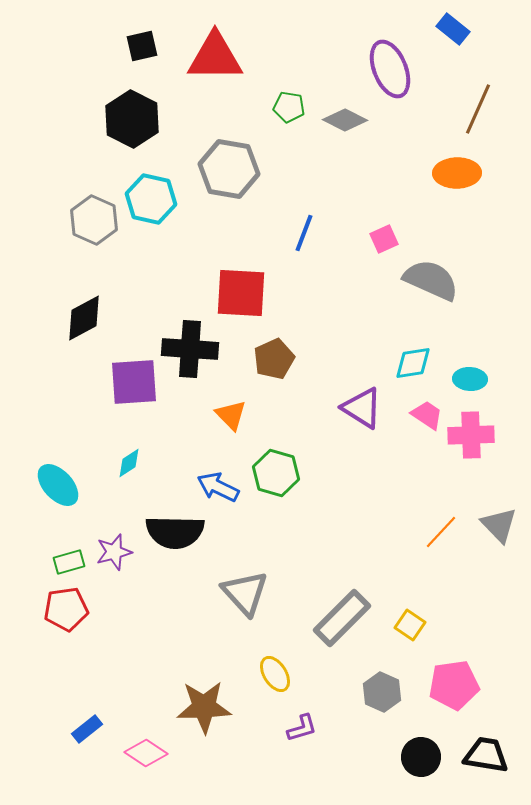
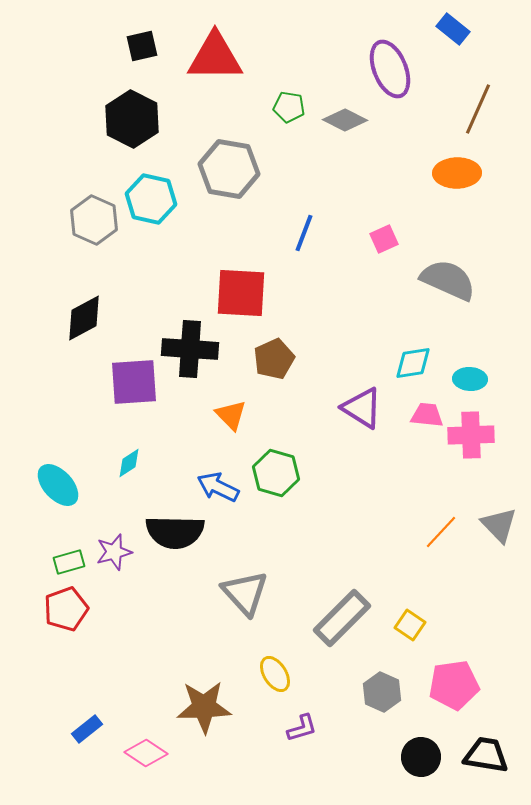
gray semicircle at (431, 280): moved 17 px right
pink trapezoid at (427, 415): rotated 28 degrees counterclockwise
red pentagon at (66, 609): rotated 12 degrees counterclockwise
